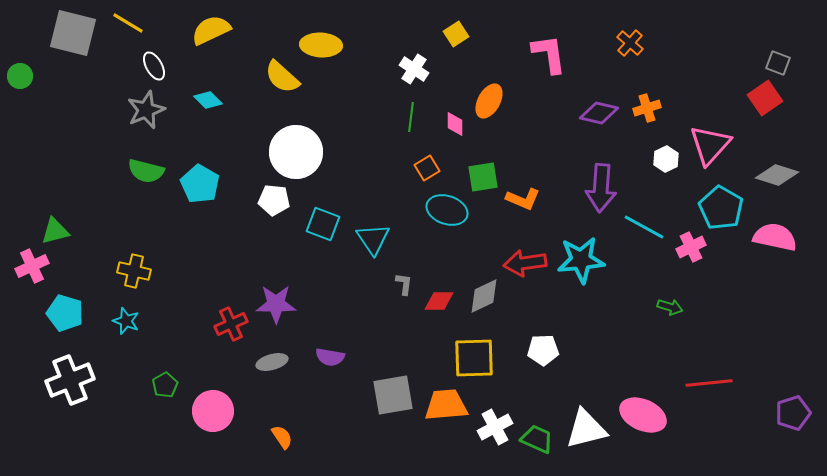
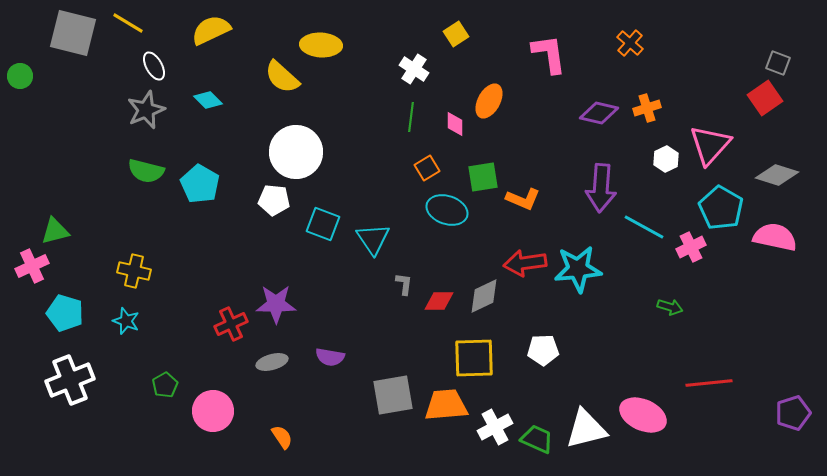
cyan star at (581, 260): moved 3 px left, 9 px down
